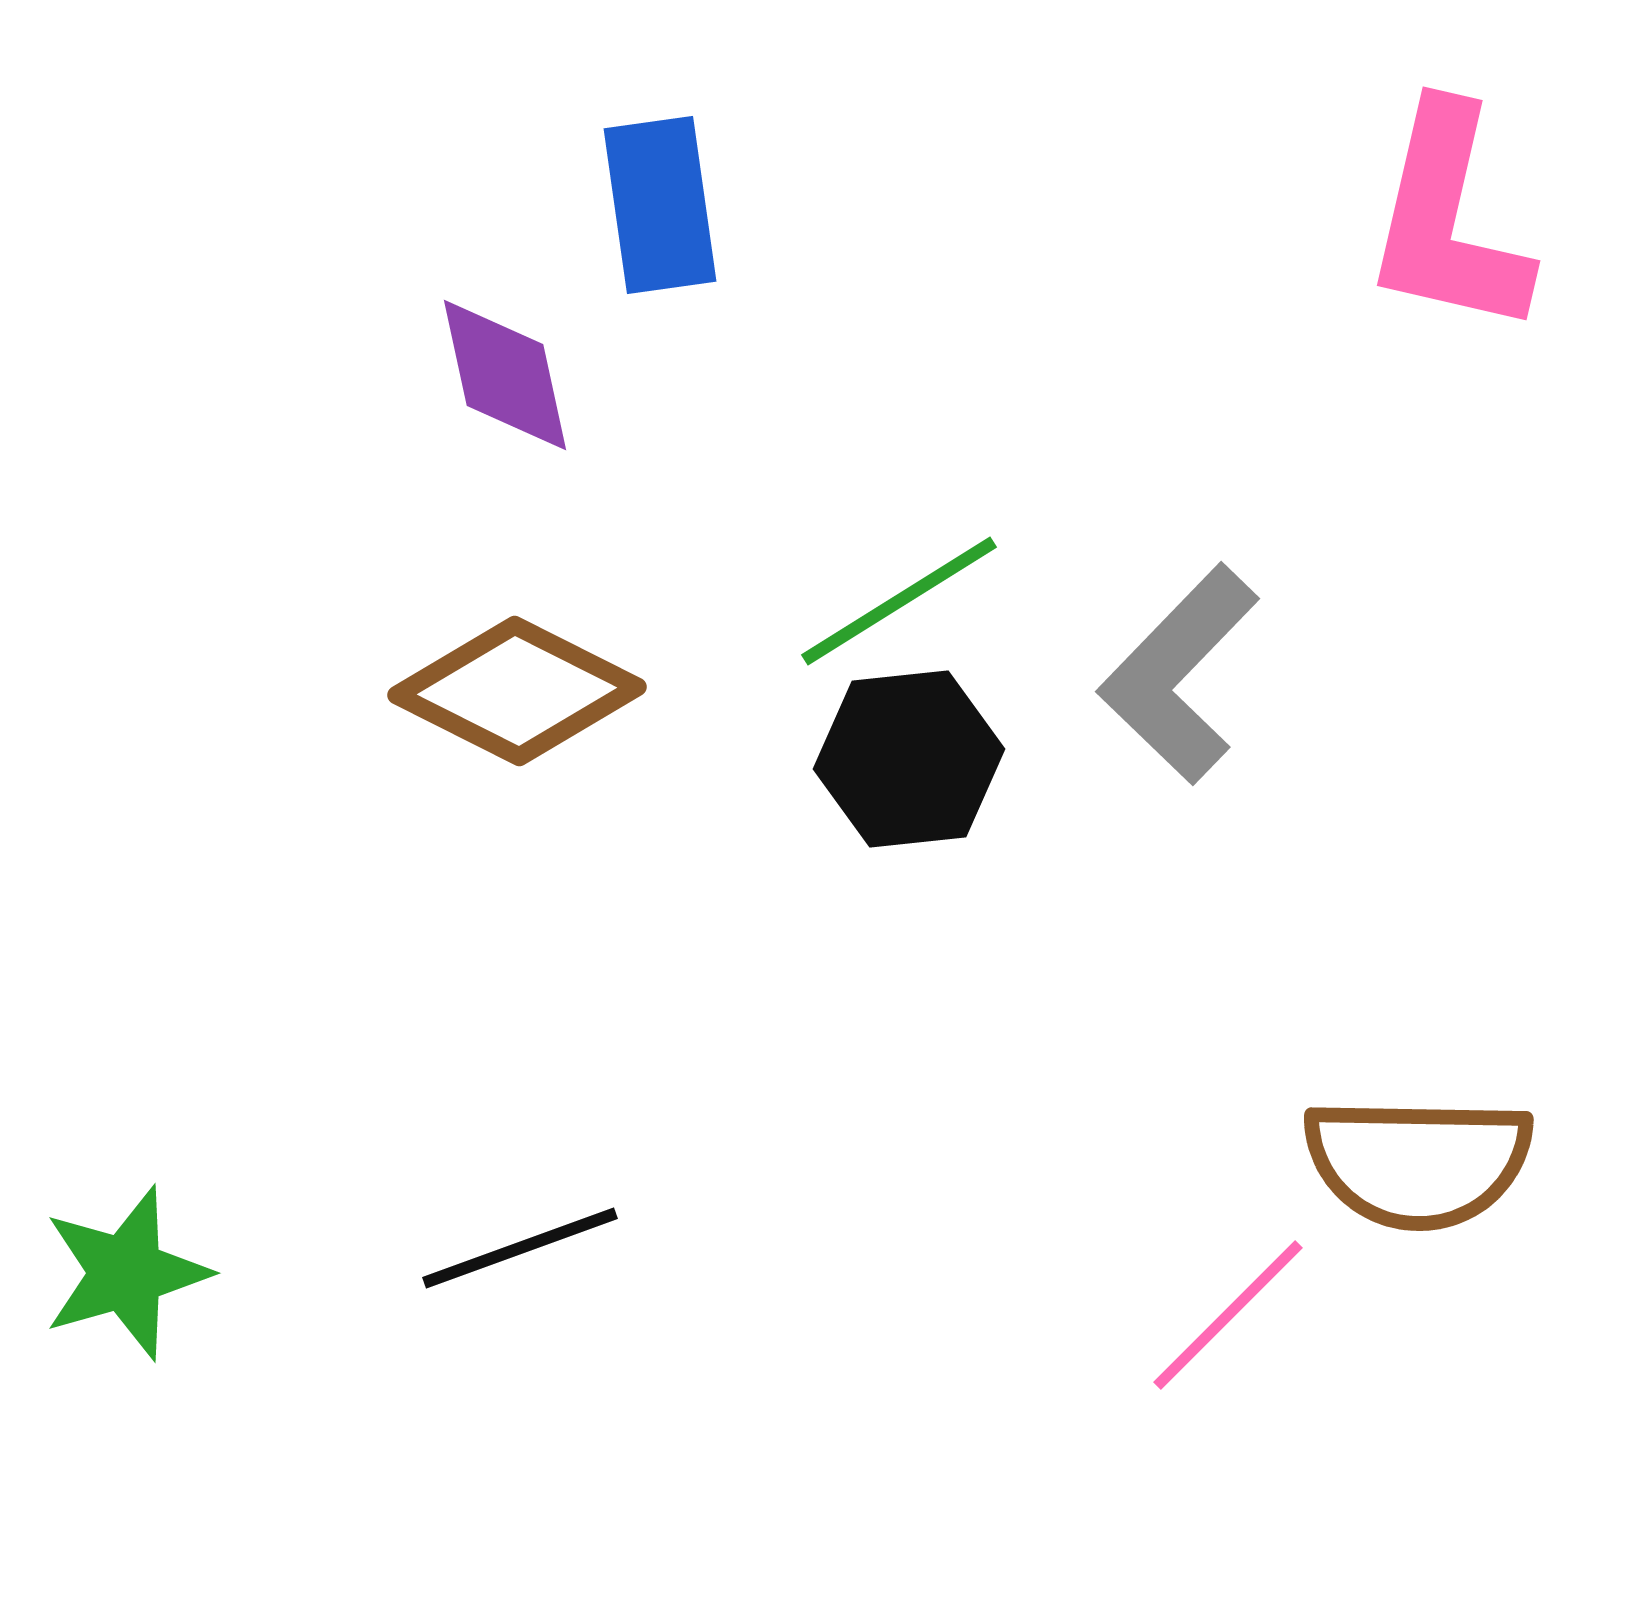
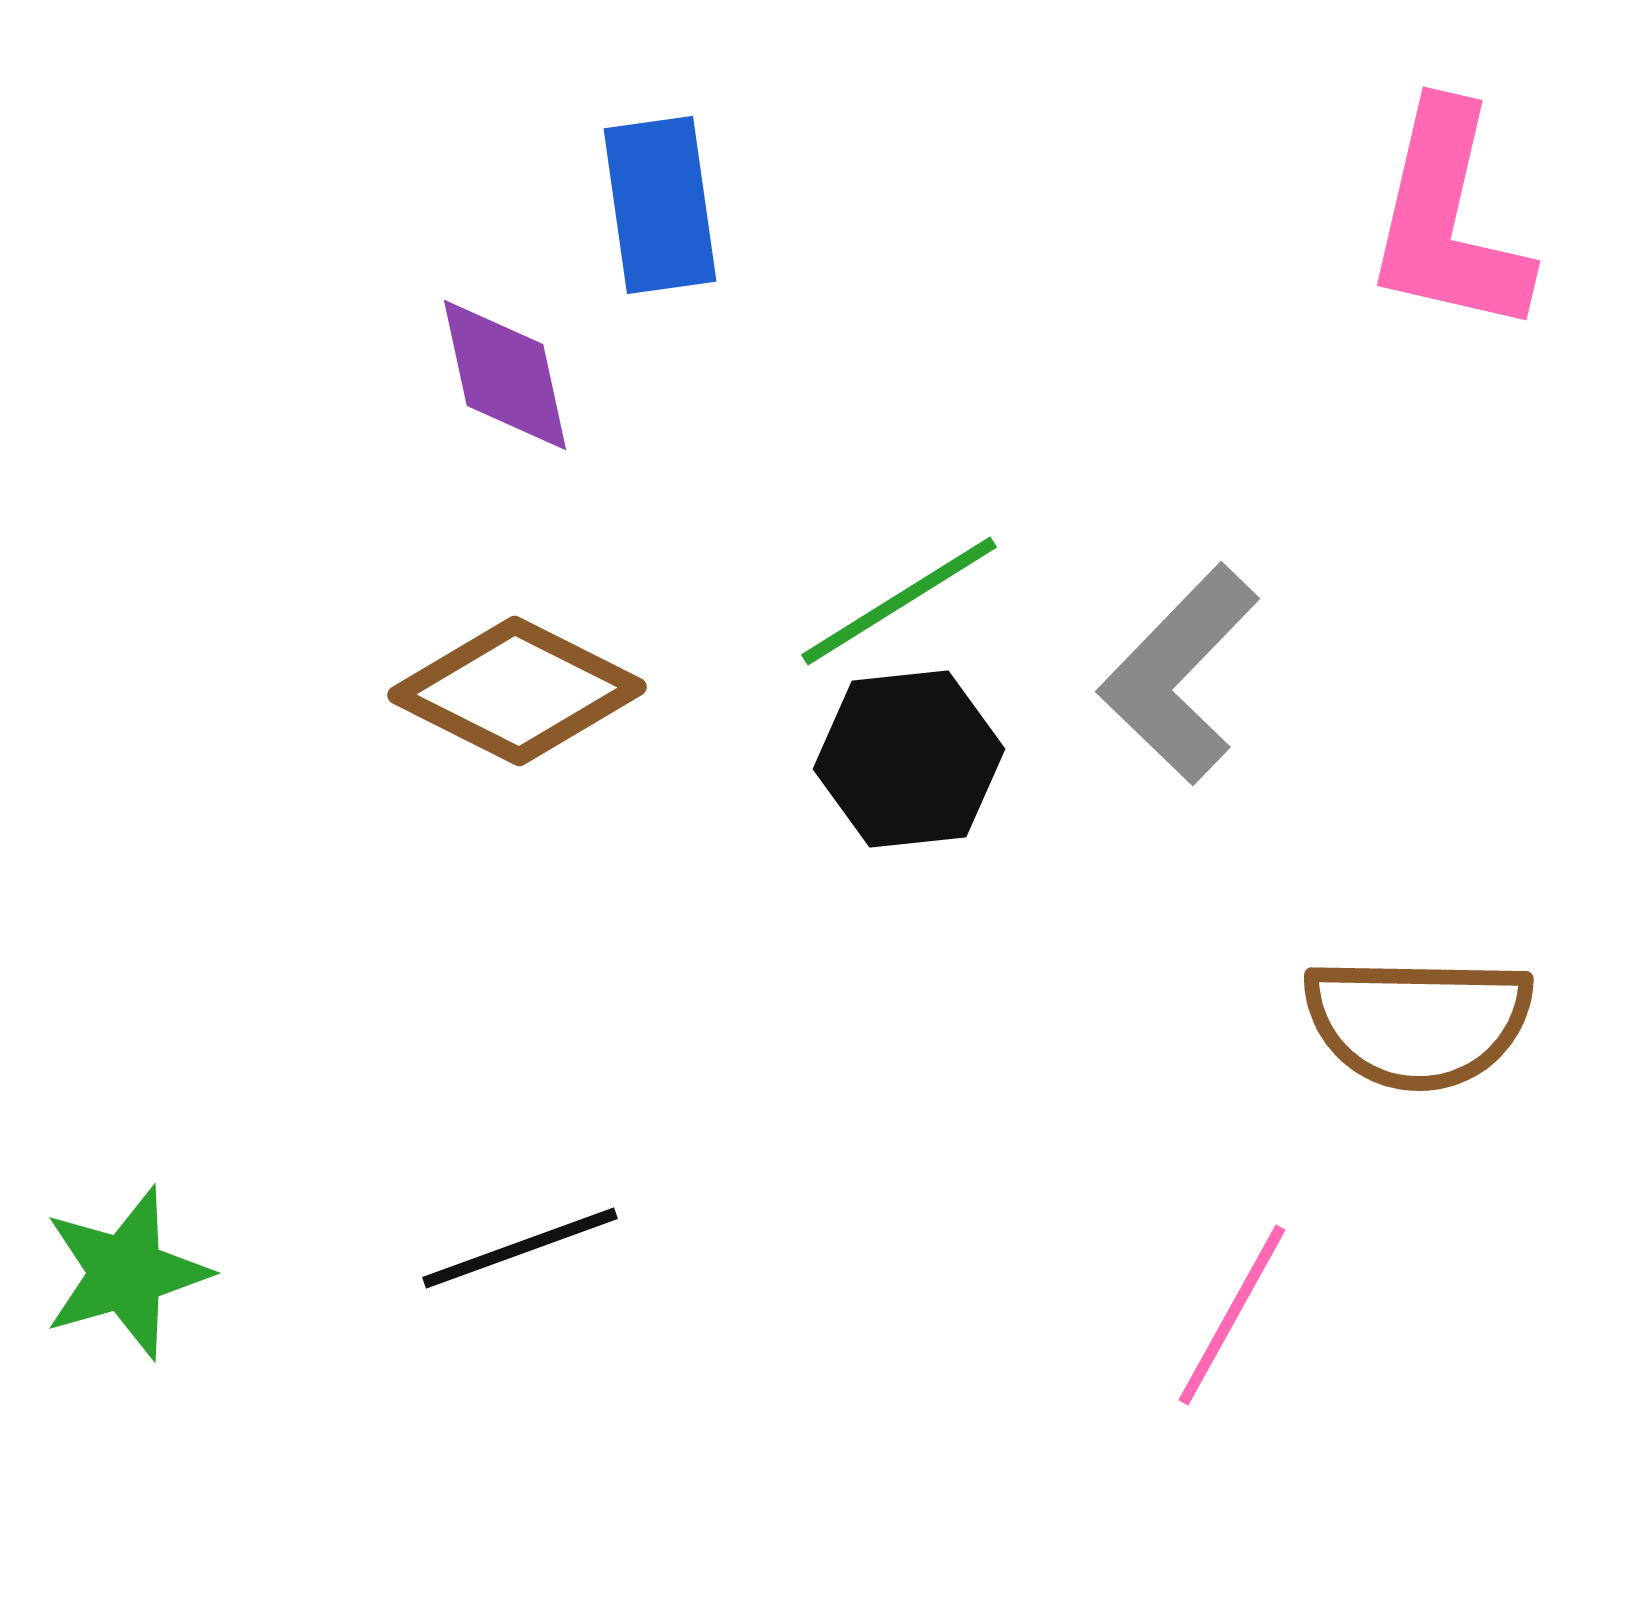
brown semicircle: moved 140 px up
pink line: moved 4 px right; rotated 16 degrees counterclockwise
